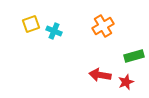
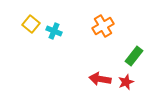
yellow square: rotated 30 degrees counterclockwise
green rectangle: rotated 36 degrees counterclockwise
red arrow: moved 4 px down
